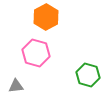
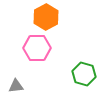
pink hexagon: moved 1 px right, 5 px up; rotated 16 degrees counterclockwise
green hexagon: moved 4 px left, 1 px up
